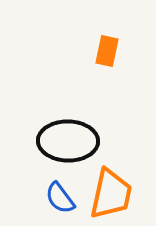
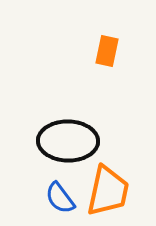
orange trapezoid: moved 3 px left, 3 px up
